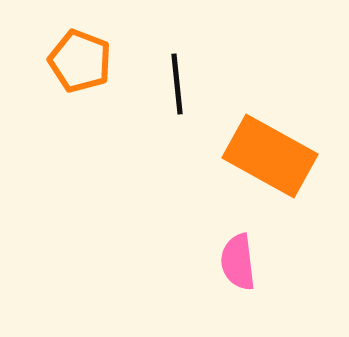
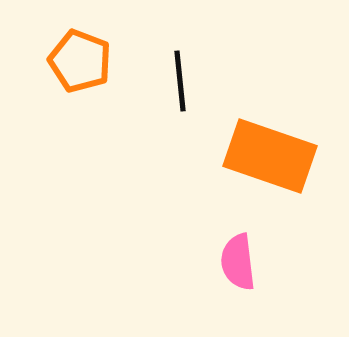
black line: moved 3 px right, 3 px up
orange rectangle: rotated 10 degrees counterclockwise
